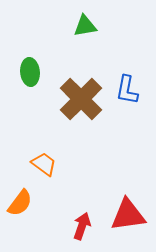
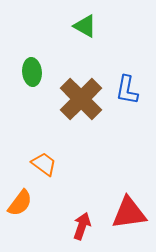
green triangle: rotated 40 degrees clockwise
green ellipse: moved 2 px right
red triangle: moved 1 px right, 2 px up
